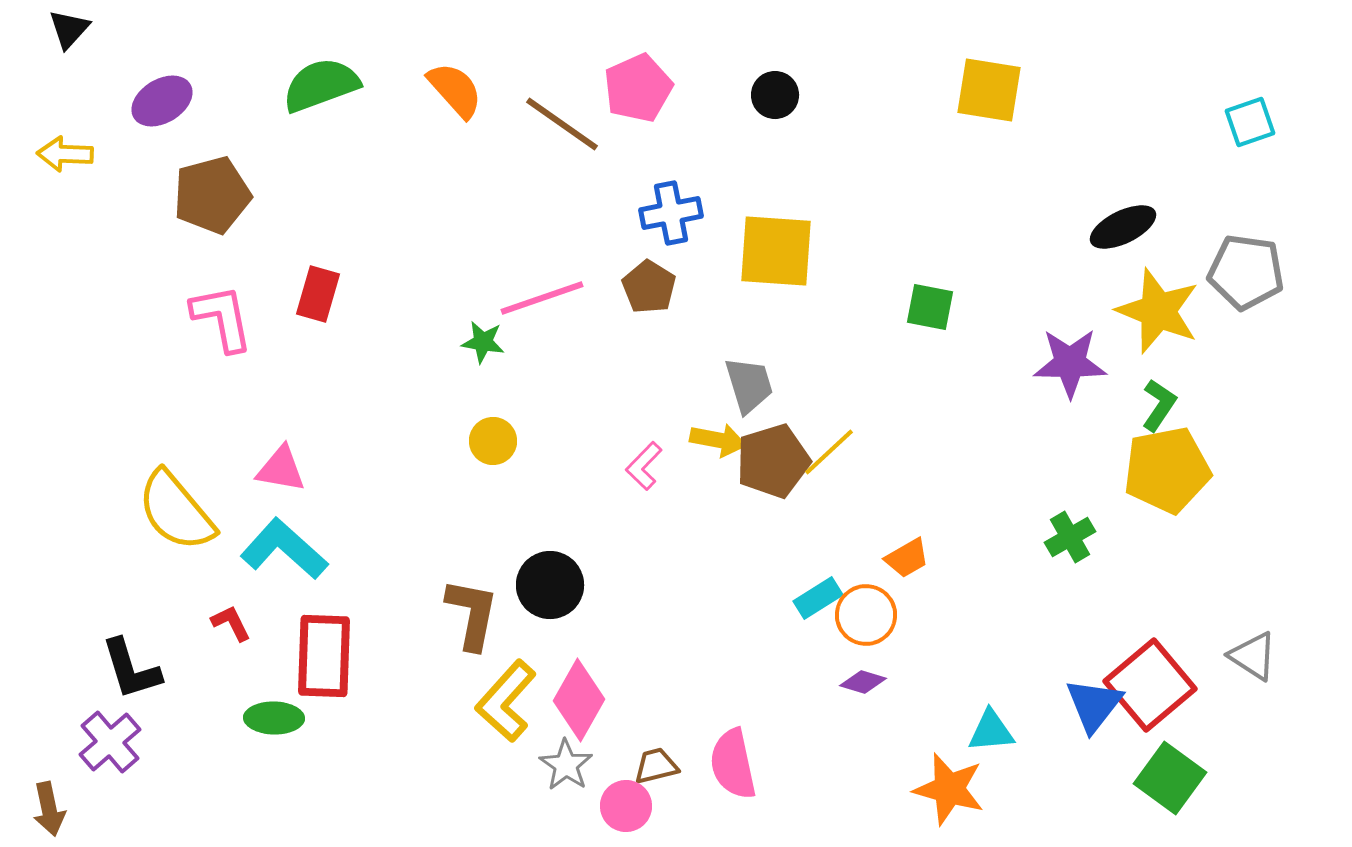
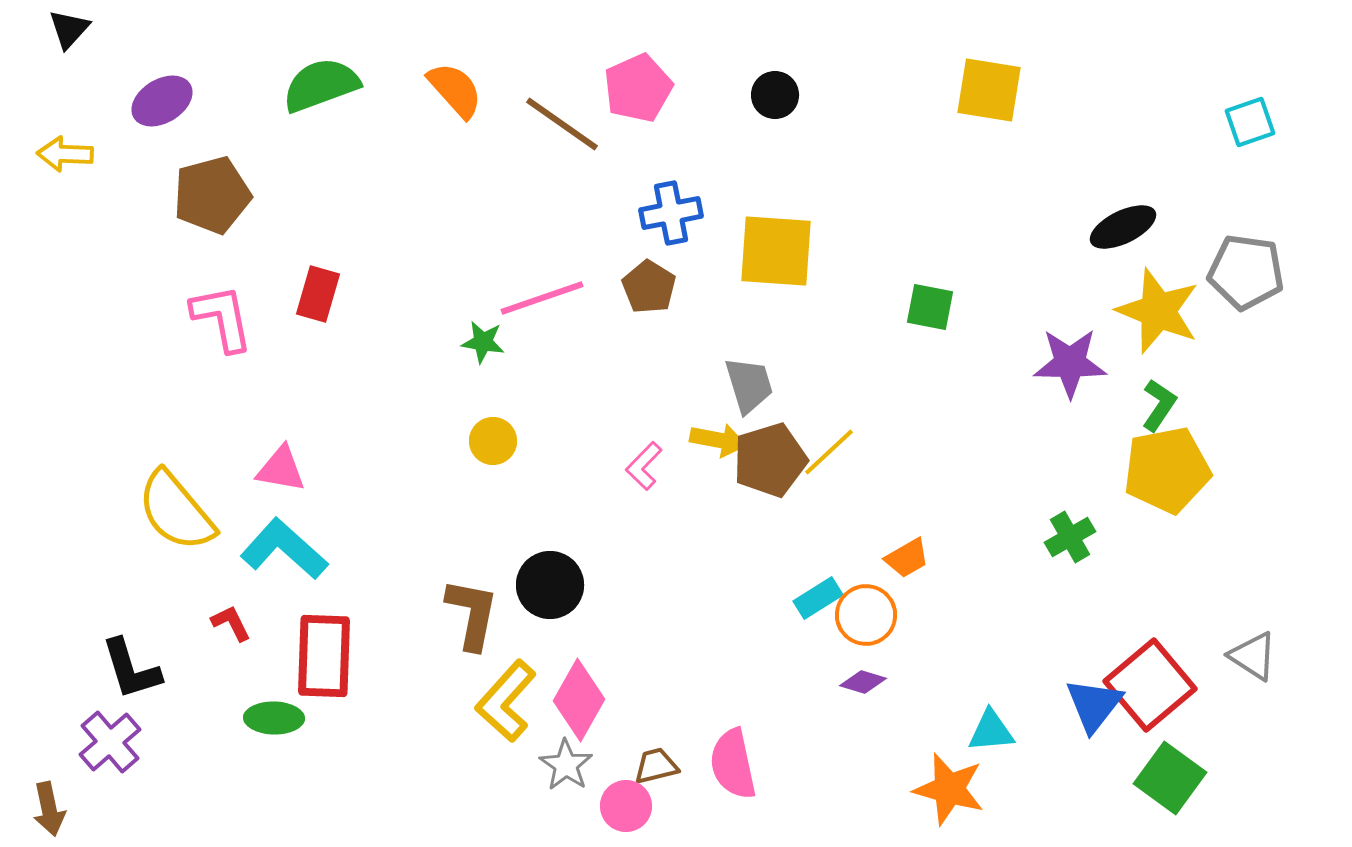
brown pentagon at (773, 461): moved 3 px left, 1 px up
